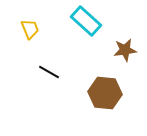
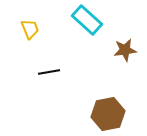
cyan rectangle: moved 1 px right, 1 px up
black line: rotated 40 degrees counterclockwise
brown hexagon: moved 3 px right, 21 px down; rotated 16 degrees counterclockwise
